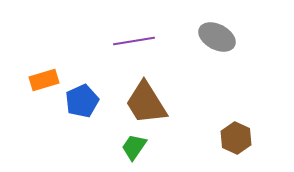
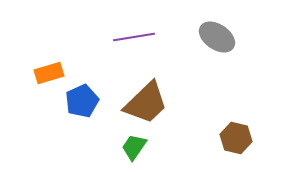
gray ellipse: rotated 6 degrees clockwise
purple line: moved 4 px up
orange rectangle: moved 5 px right, 7 px up
brown trapezoid: rotated 102 degrees counterclockwise
brown hexagon: rotated 12 degrees counterclockwise
